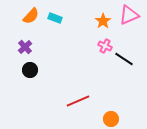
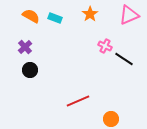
orange semicircle: rotated 102 degrees counterclockwise
orange star: moved 13 px left, 7 px up
